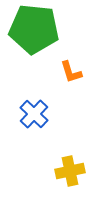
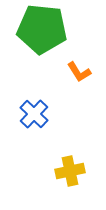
green pentagon: moved 8 px right
orange L-shape: moved 8 px right; rotated 15 degrees counterclockwise
